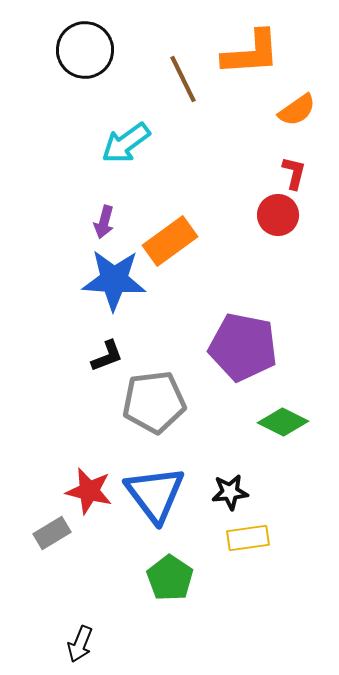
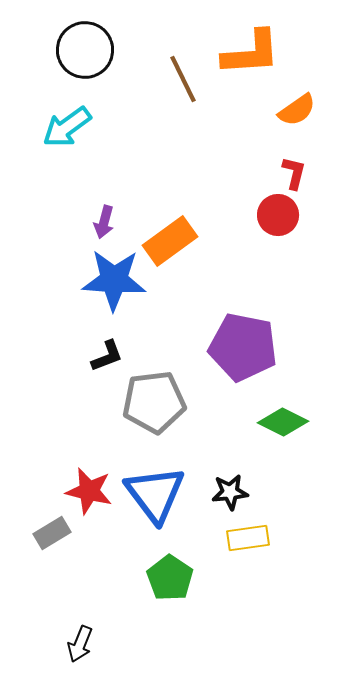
cyan arrow: moved 59 px left, 16 px up
